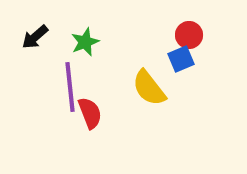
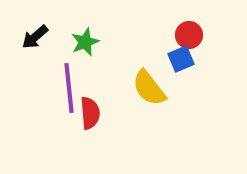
purple line: moved 1 px left, 1 px down
red semicircle: rotated 16 degrees clockwise
